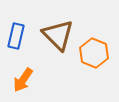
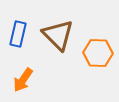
blue rectangle: moved 2 px right, 2 px up
orange hexagon: moved 4 px right; rotated 20 degrees counterclockwise
